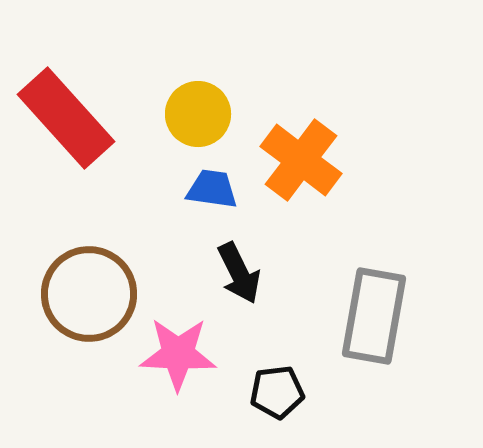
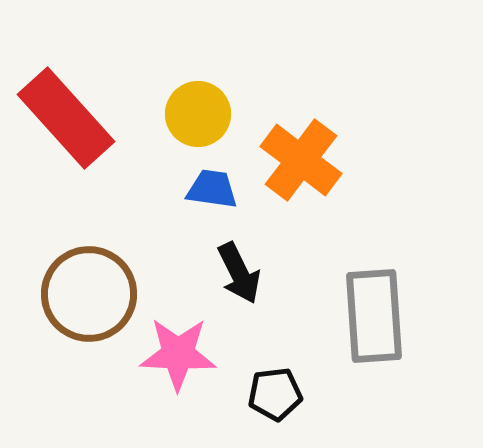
gray rectangle: rotated 14 degrees counterclockwise
black pentagon: moved 2 px left, 2 px down
